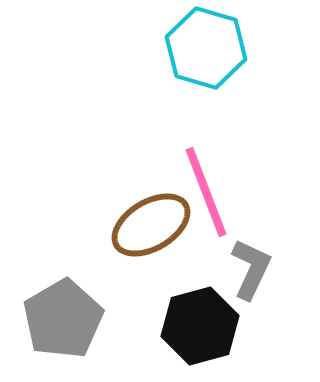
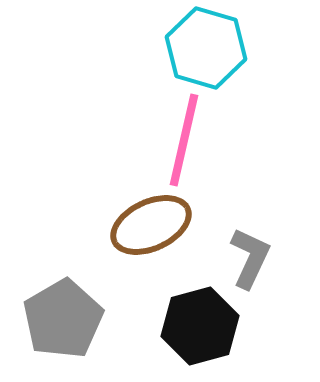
pink line: moved 22 px left, 52 px up; rotated 34 degrees clockwise
brown ellipse: rotated 6 degrees clockwise
gray L-shape: moved 1 px left, 11 px up
